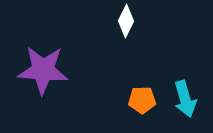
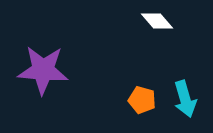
white diamond: moved 31 px right; rotated 68 degrees counterclockwise
orange pentagon: rotated 16 degrees clockwise
